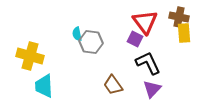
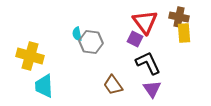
purple triangle: rotated 18 degrees counterclockwise
